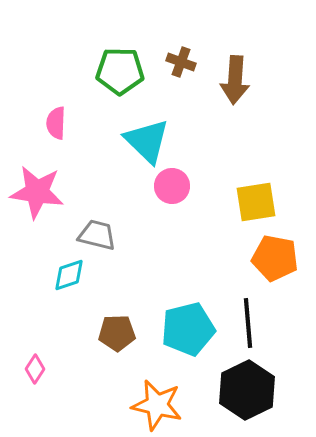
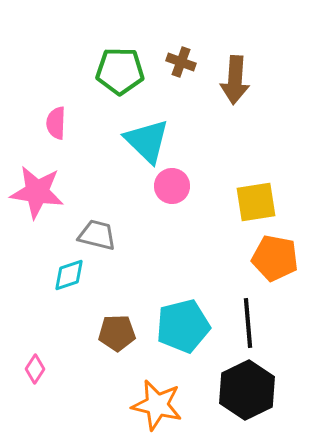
cyan pentagon: moved 5 px left, 3 px up
